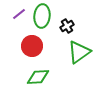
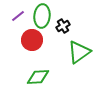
purple line: moved 1 px left, 2 px down
black cross: moved 4 px left
red circle: moved 6 px up
